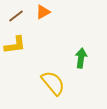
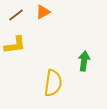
brown line: moved 1 px up
green arrow: moved 3 px right, 3 px down
yellow semicircle: rotated 48 degrees clockwise
